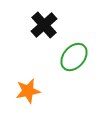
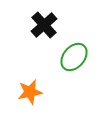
orange star: moved 2 px right, 1 px down
